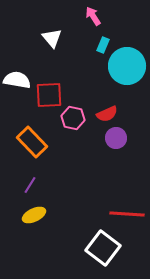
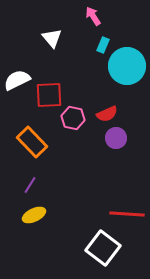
white semicircle: rotated 36 degrees counterclockwise
